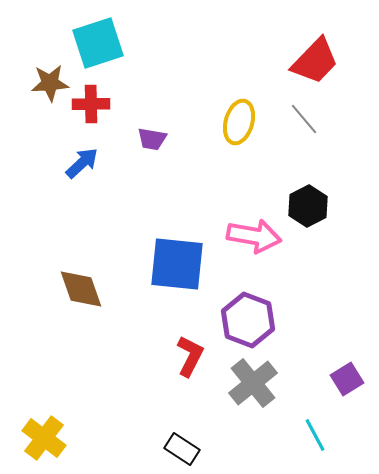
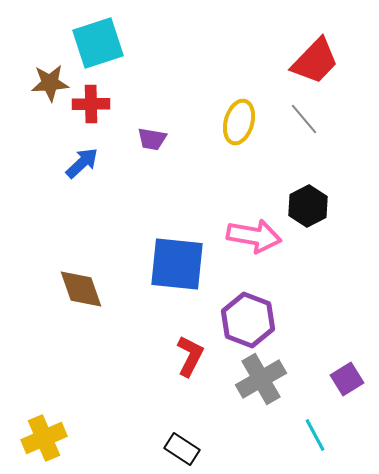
gray cross: moved 8 px right, 4 px up; rotated 9 degrees clockwise
yellow cross: rotated 30 degrees clockwise
